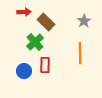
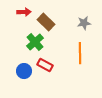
gray star: moved 2 px down; rotated 24 degrees clockwise
red rectangle: rotated 63 degrees counterclockwise
